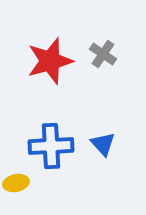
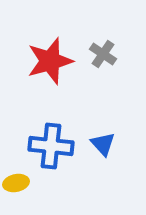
blue cross: rotated 9 degrees clockwise
